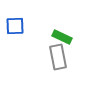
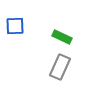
gray rectangle: moved 2 px right, 10 px down; rotated 35 degrees clockwise
